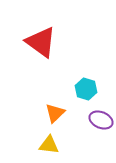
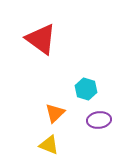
red triangle: moved 3 px up
purple ellipse: moved 2 px left; rotated 30 degrees counterclockwise
yellow triangle: rotated 15 degrees clockwise
